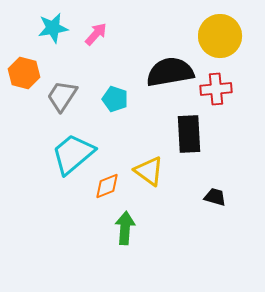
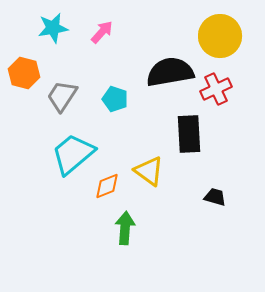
pink arrow: moved 6 px right, 2 px up
red cross: rotated 20 degrees counterclockwise
